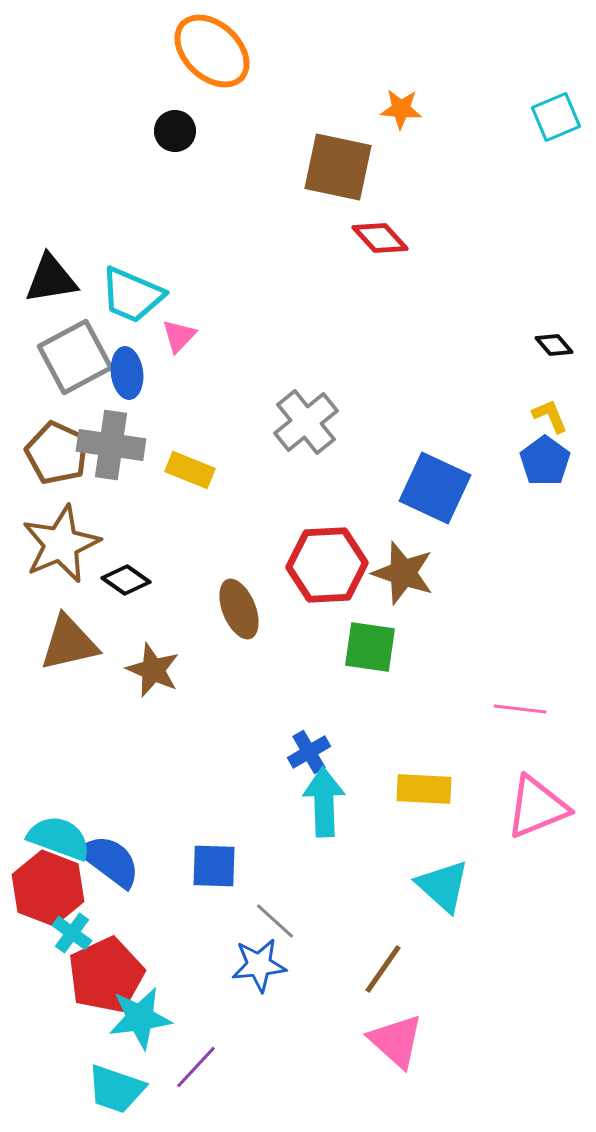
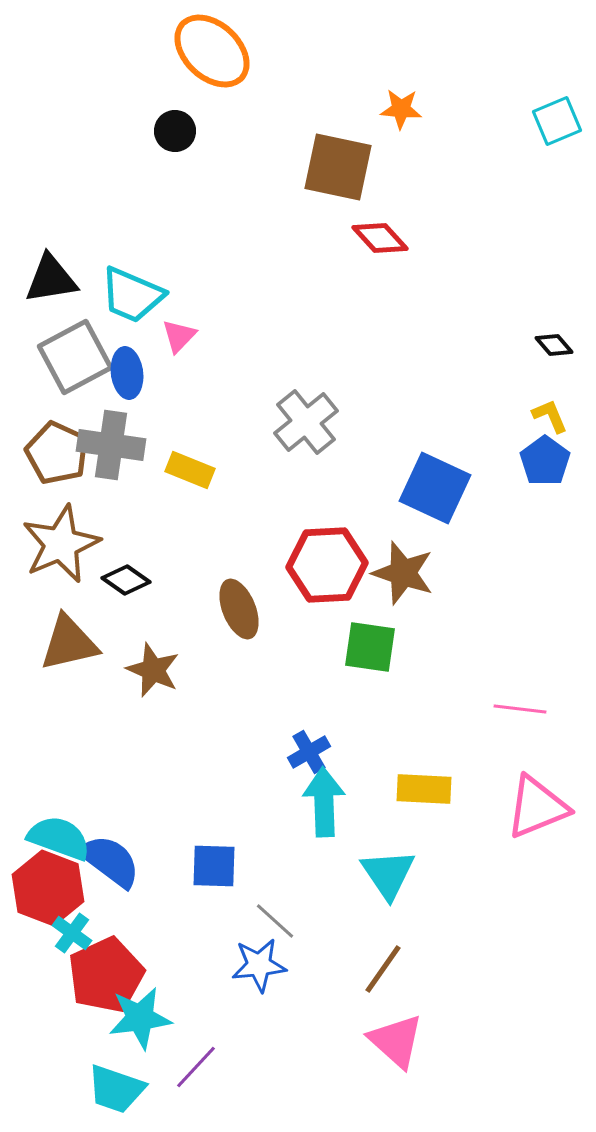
cyan square at (556, 117): moved 1 px right, 4 px down
cyan triangle at (443, 886): moved 55 px left, 12 px up; rotated 14 degrees clockwise
